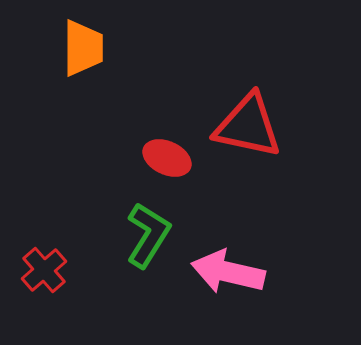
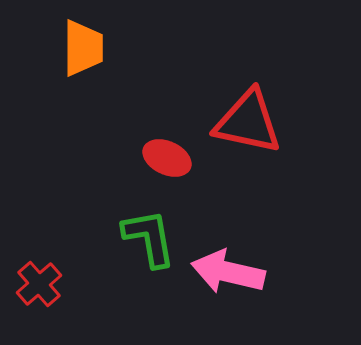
red triangle: moved 4 px up
green L-shape: moved 1 px right, 3 px down; rotated 42 degrees counterclockwise
red cross: moved 5 px left, 14 px down
